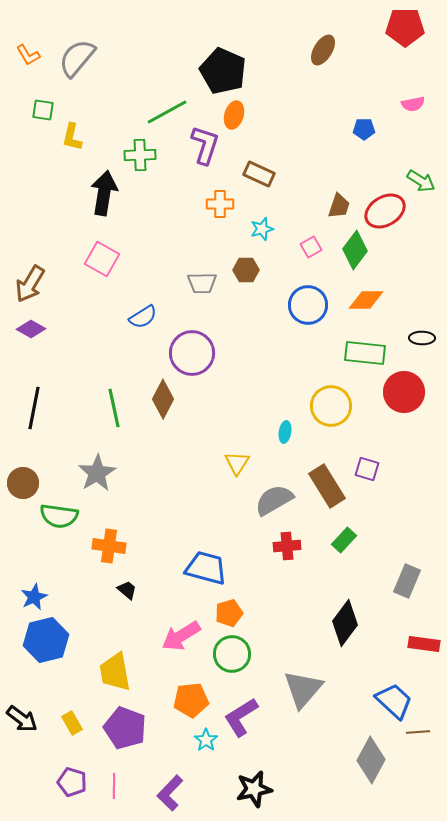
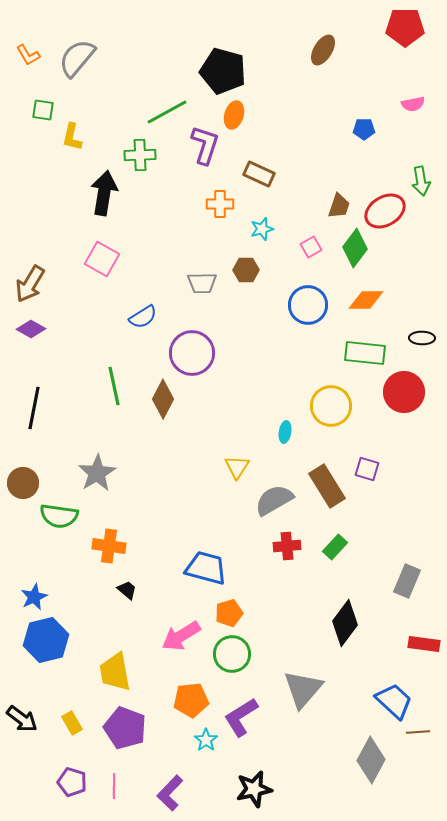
black pentagon at (223, 71): rotated 9 degrees counterclockwise
green arrow at (421, 181): rotated 48 degrees clockwise
green diamond at (355, 250): moved 2 px up
green line at (114, 408): moved 22 px up
yellow triangle at (237, 463): moved 4 px down
green rectangle at (344, 540): moved 9 px left, 7 px down
